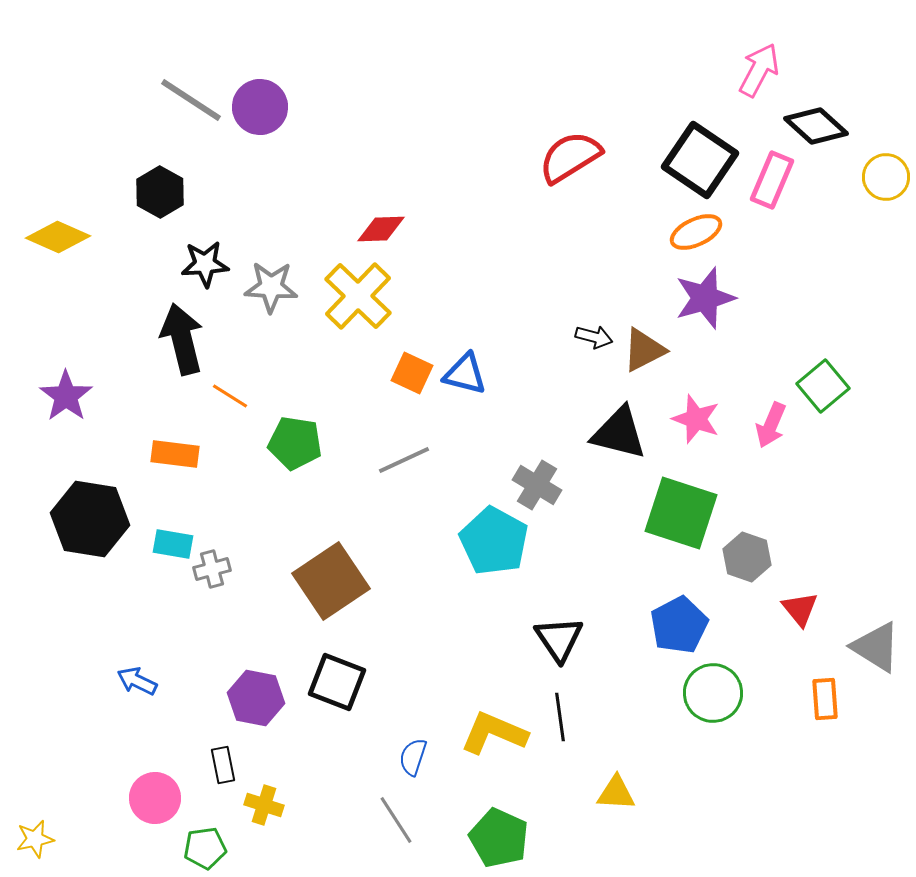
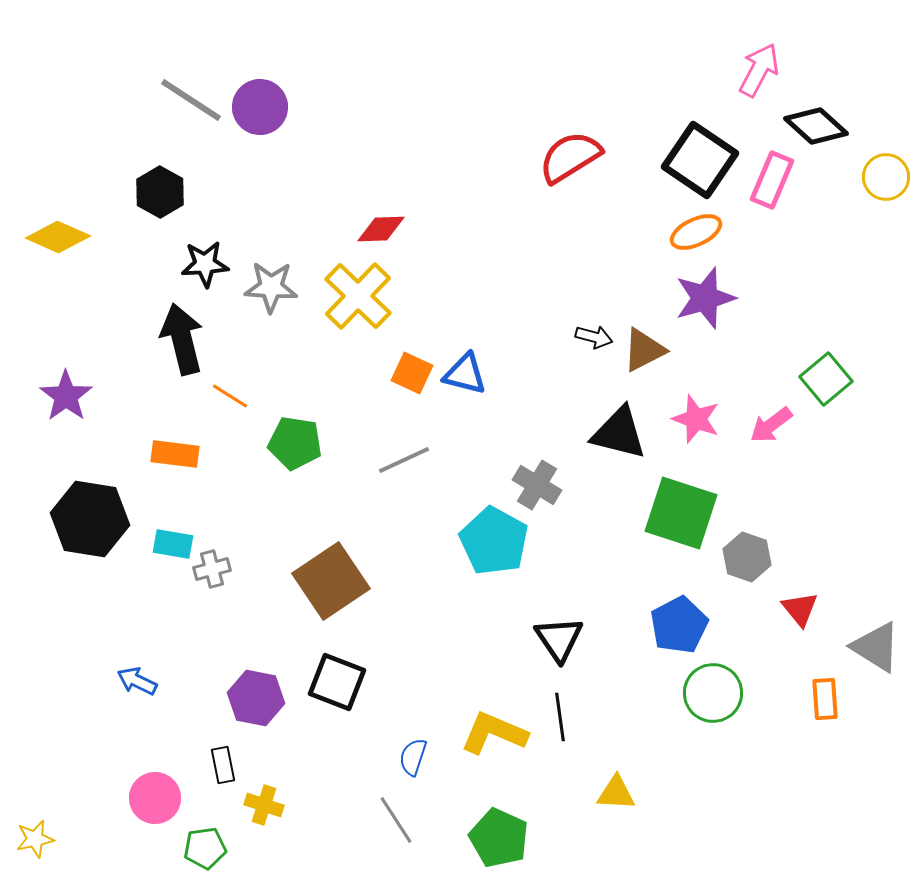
green square at (823, 386): moved 3 px right, 7 px up
pink arrow at (771, 425): rotated 30 degrees clockwise
